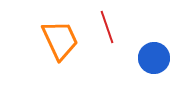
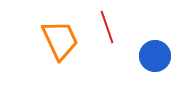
blue circle: moved 1 px right, 2 px up
